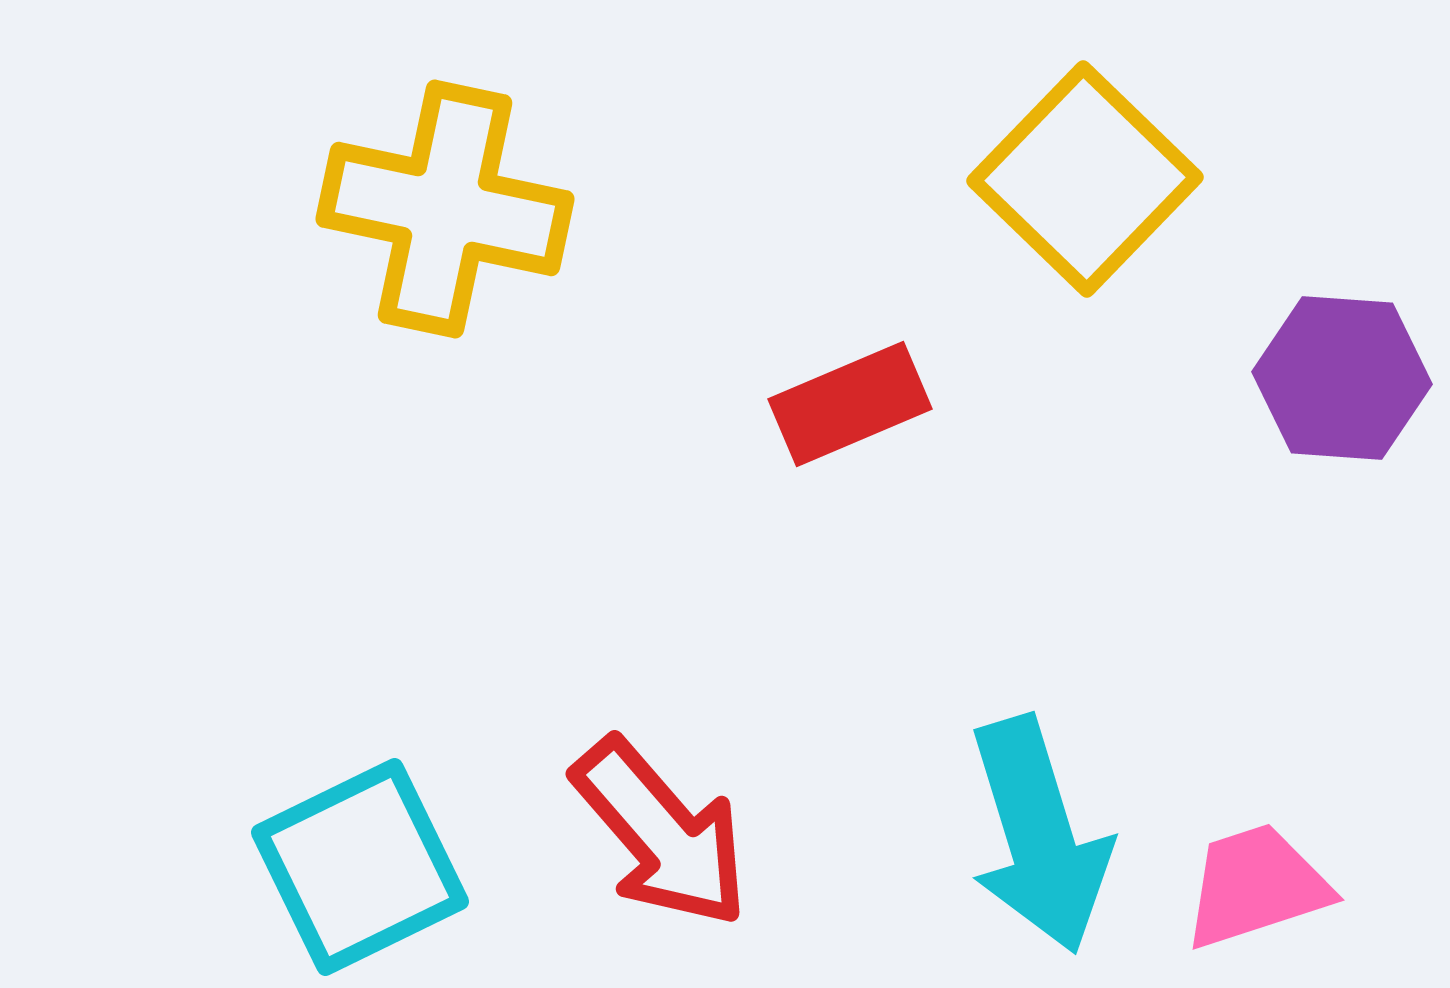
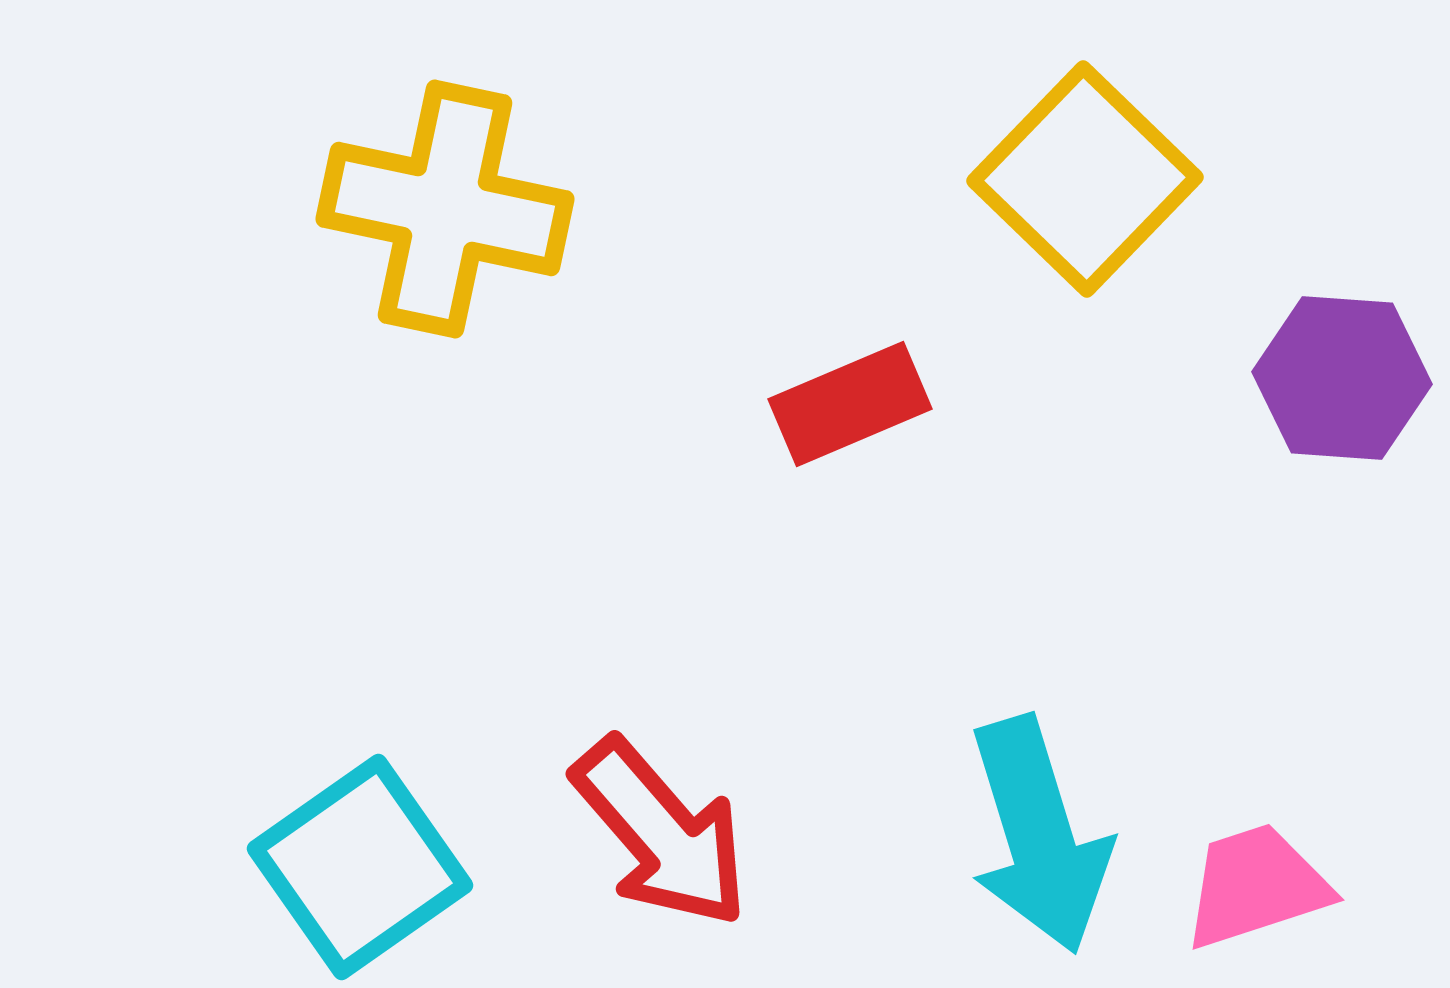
cyan square: rotated 9 degrees counterclockwise
